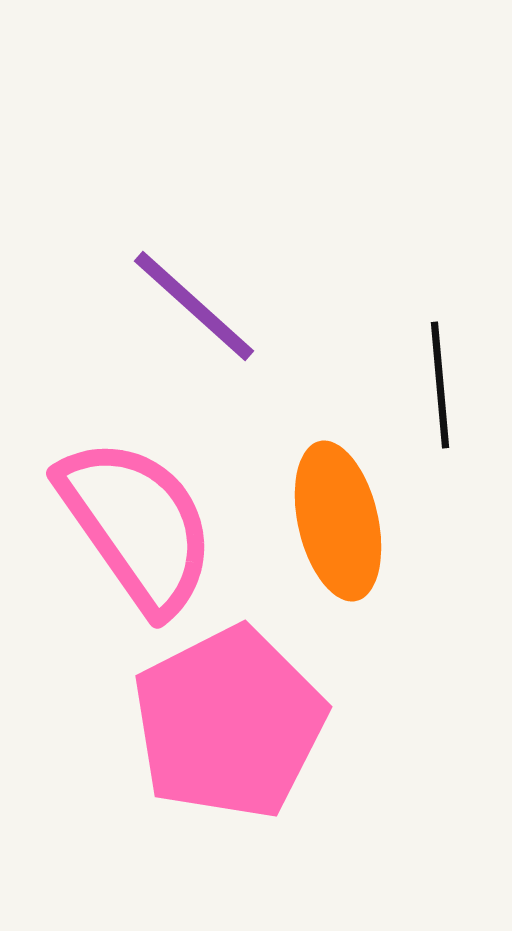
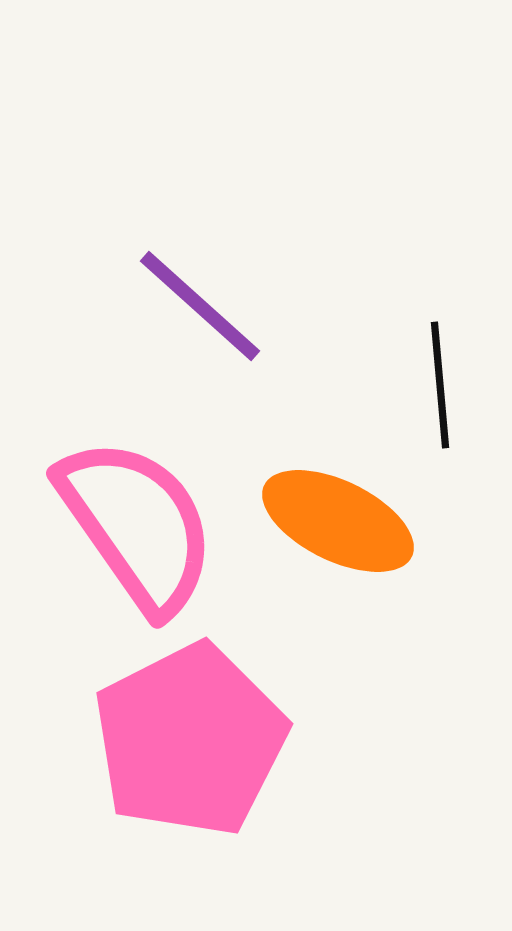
purple line: moved 6 px right
orange ellipse: rotated 51 degrees counterclockwise
pink pentagon: moved 39 px left, 17 px down
